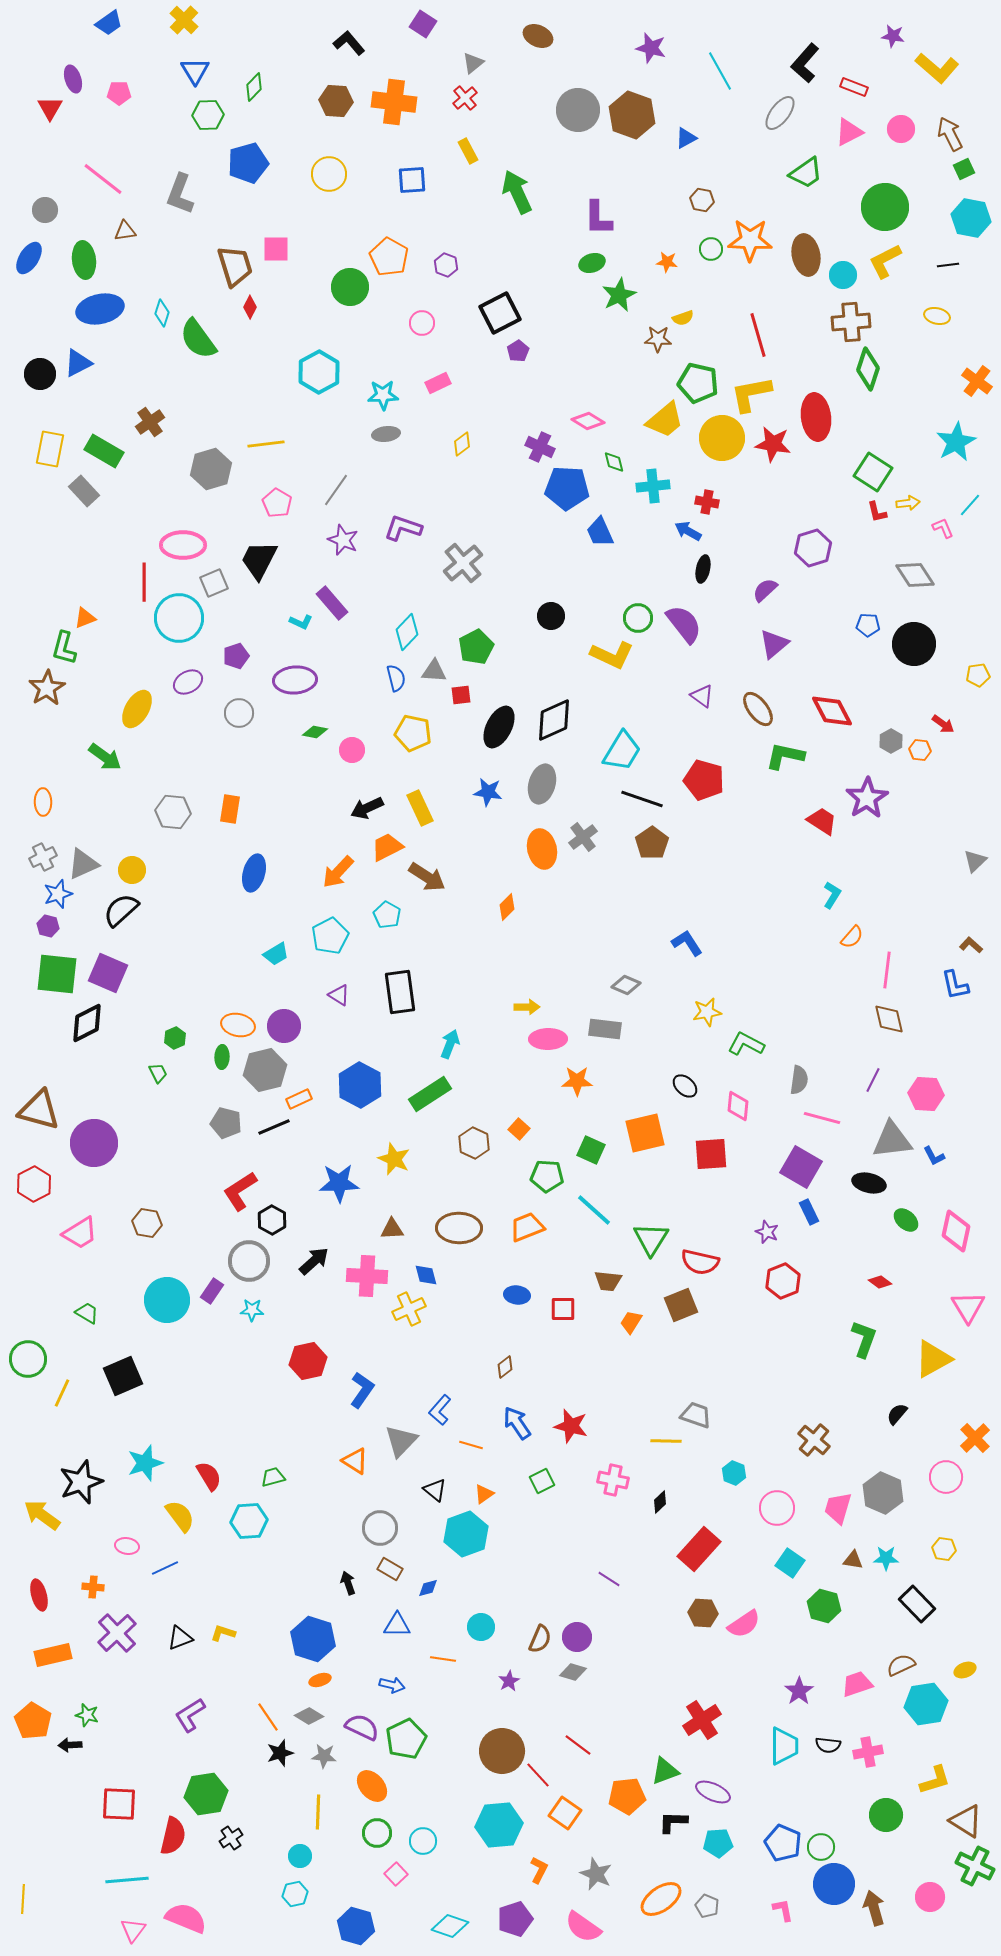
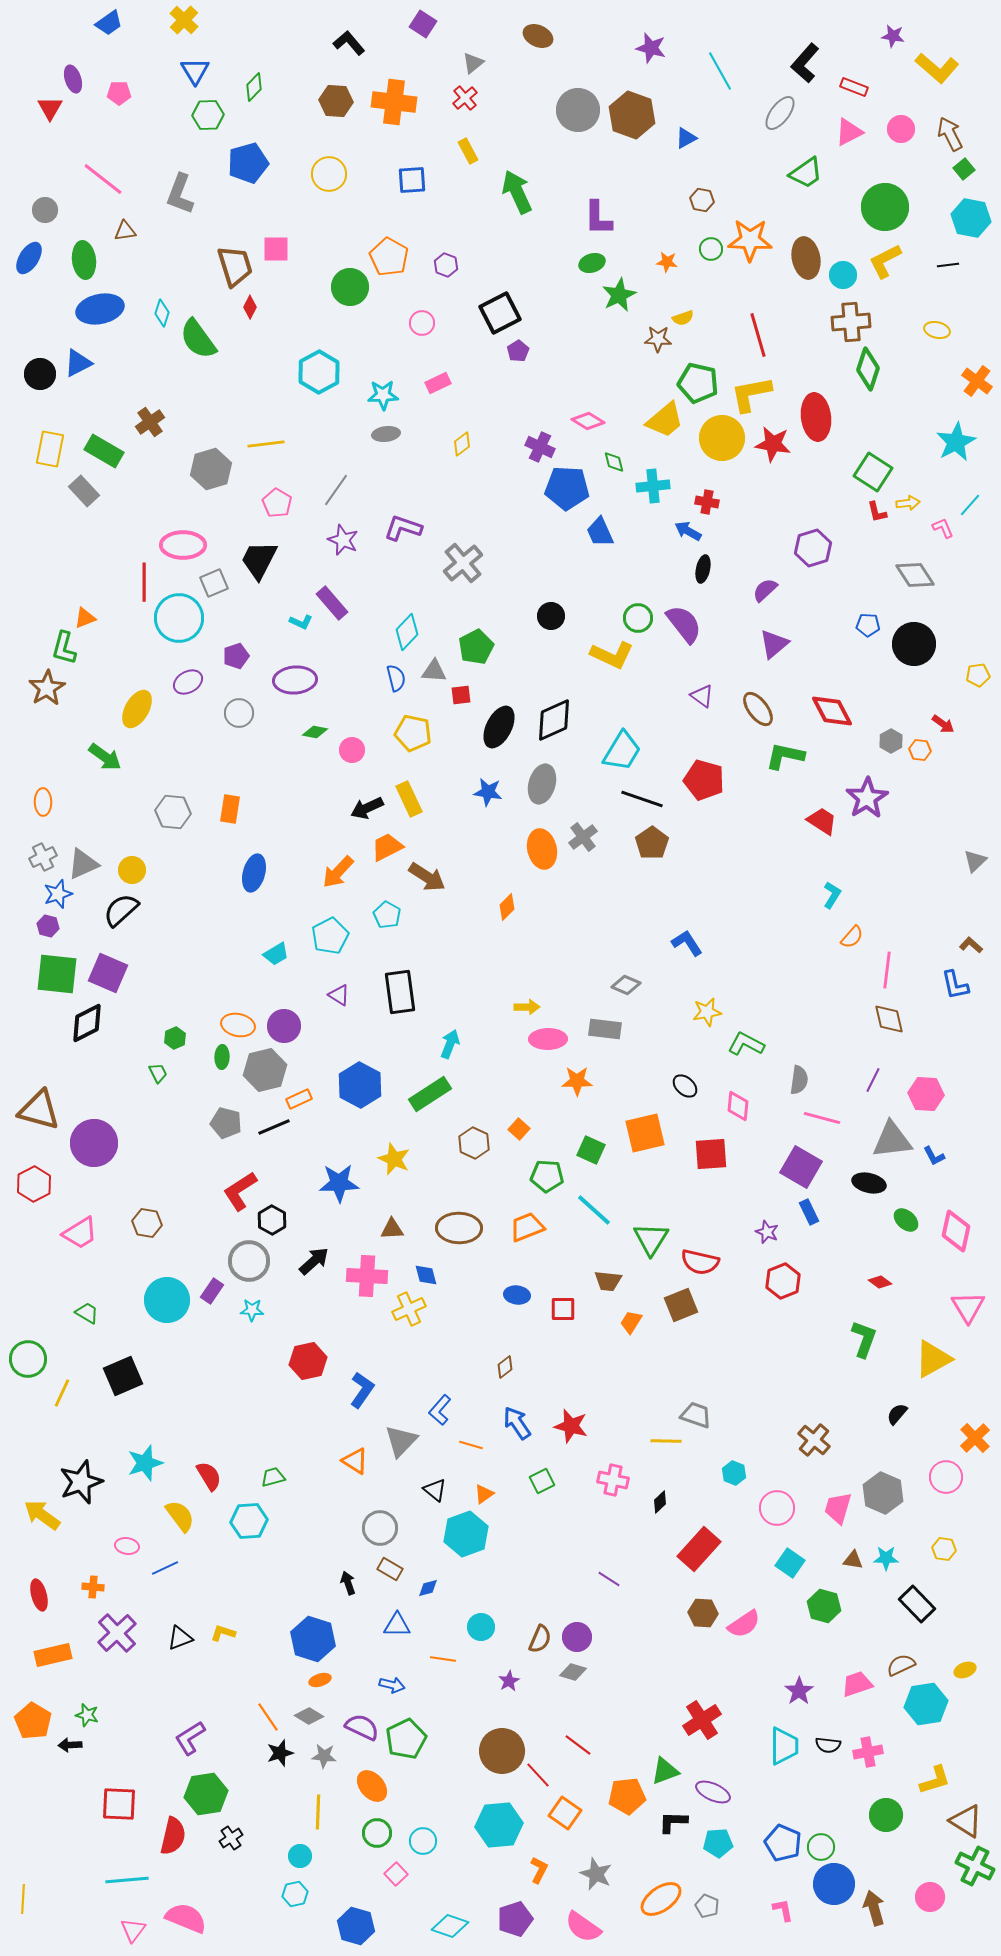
green square at (964, 169): rotated 15 degrees counterclockwise
brown ellipse at (806, 255): moved 3 px down
yellow ellipse at (937, 316): moved 14 px down
yellow rectangle at (420, 808): moved 11 px left, 9 px up
purple L-shape at (190, 1715): moved 23 px down
